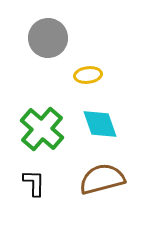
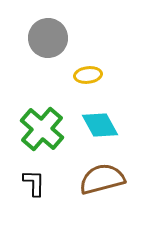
cyan diamond: moved 1 px down; rotated 9 degrees counterclockwise
